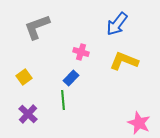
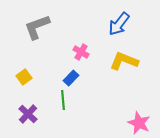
blue arrow: moved 2 px right
pink cross: rotated 14 degrees clockwise
